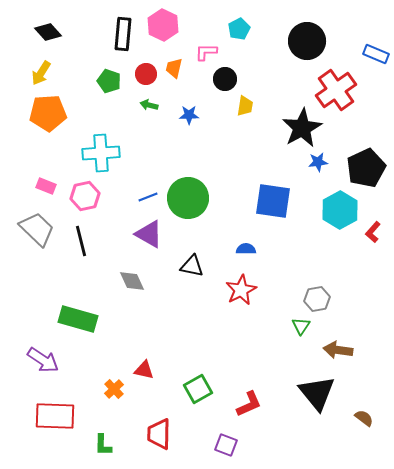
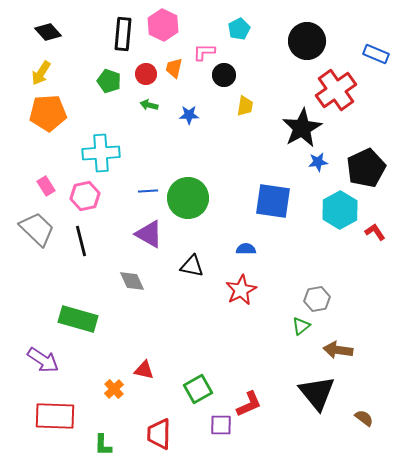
pink L-shape at (206, 52): moved 2 px left
black circle at (225, 79): moved 1 px left, 4 px up
pink rectangle at (46, 186): rotated 36 degrees clockwise
blue line at (148, 197): moved 6 px up; rotated 18 degrees clockwise
red L-shape at (373, 232): moved 2 px right; rotated 105 degrees clockwise
green triangle at (301, 326): rotated 18 degrees clockwise
purple square at (226, 445): moved 5 px left, 20 px up; rotated 20 degrees counterclockwise
